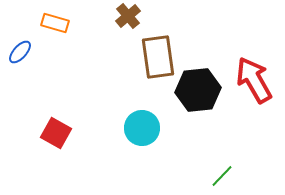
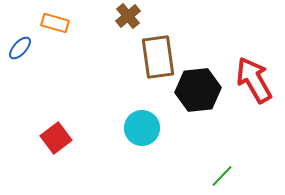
blue ellipse: moved 4 px up
red square: moved 5 px down; rotated 24 degrees clockwise
